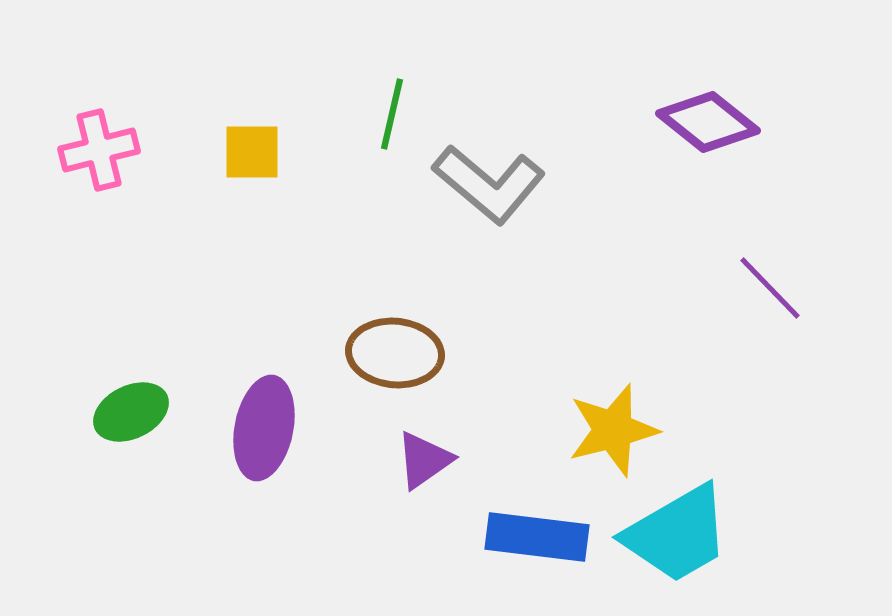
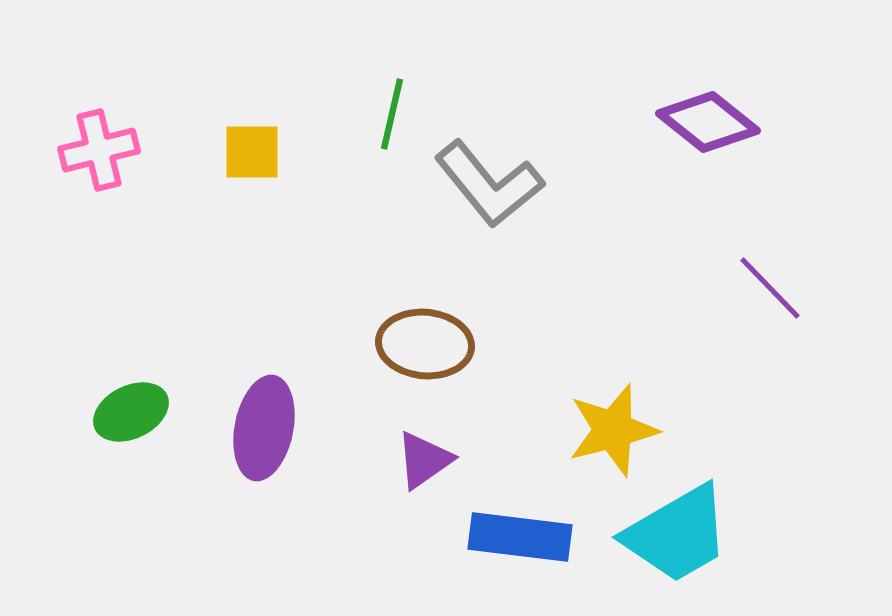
gray L-shape: rotated 11 degrees clockwise
brown ellipse: moved 30 px right, 9 px up
blue rectangle: moved 17 px left
